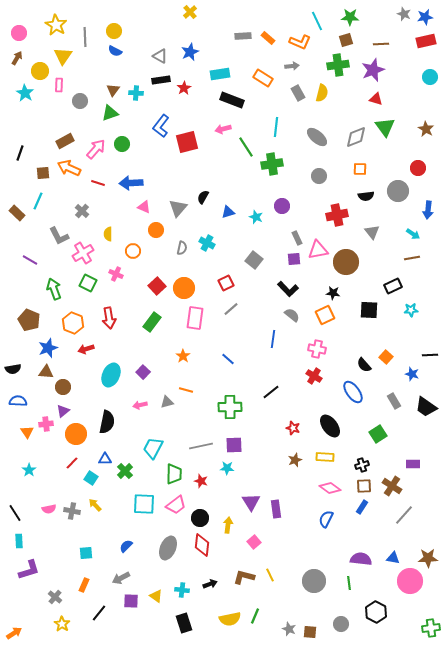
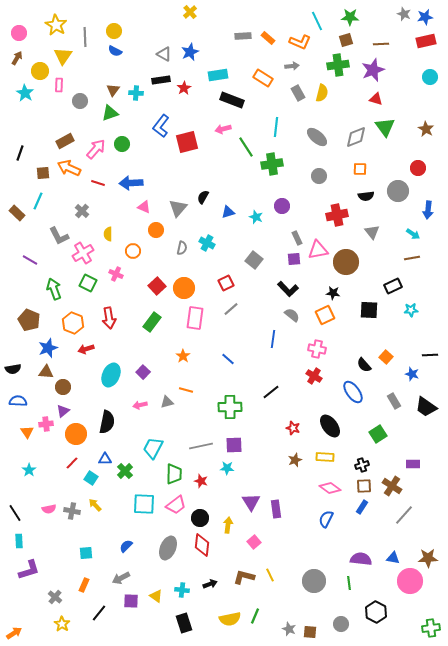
gray triangle at (160, 56): moved 4 px right, 2 px up
cyan rectangle at (220, 74): moved 2 px left, 1 px down
